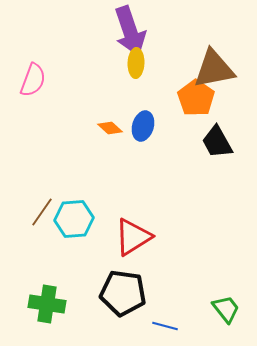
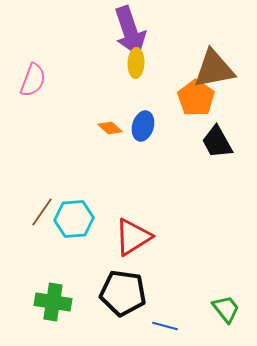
green cross: moved 6 px right, 2 px up
